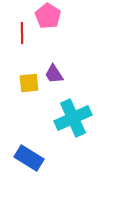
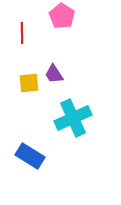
pink pentagon: moved 14 px right
blue rectangle: moved 1 px right, 2 px up
